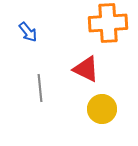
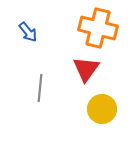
orange cross: moved 10 px left, 5 px down; rotated 18 degrees clockwise
red triangle: rotated 40 degrees clockwise
gray line: rotated 12 degrees clockwise
